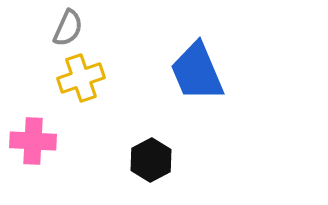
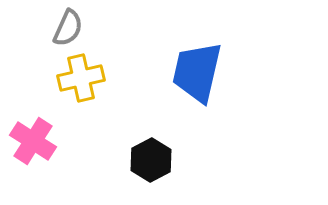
blue trapezoid: rotated 36 degrees clockwise
yellow cross: rotated 6 degrees clockwise
pink cross: rotated 30 degrees clockwise
